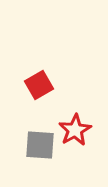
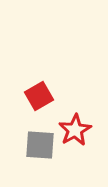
red square: moved 11 px down
